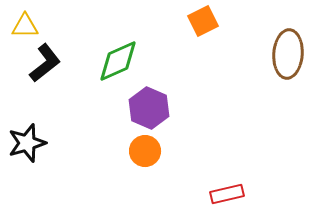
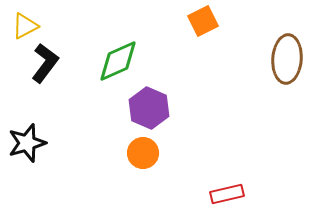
yellow triangle: rotated 28 degrees counterclockwise
brown ellipse: moved 1 px left, 5 px down
black L-shape: rotated 15 degrees counterclockwise
orange circle: moved 2 px left, 2 px down
